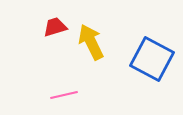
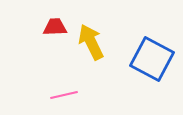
red trapezoid: rotated 15 degrees clockwise
